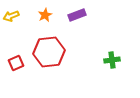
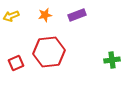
orange star: rotated 16 degrees clockwise
